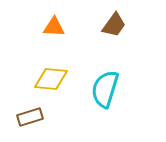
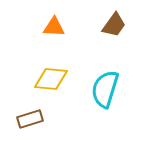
brown rectangle: moved 2 px down
